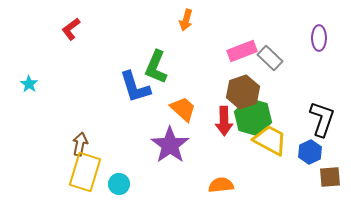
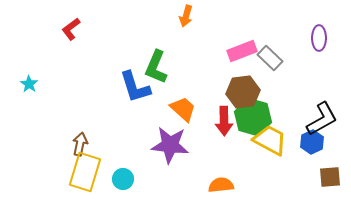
orange arrow: moved 4 px up
brown hexagon: rotated 12 degrees clockwise
black L-shape: rotated 42 degrees clockwise
purple star: rotated 30 degrees counterclockwise
blue hexagon: moved 2 px right, 10 px up
cyan circle: moved 4 px right, 5 px up
